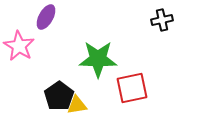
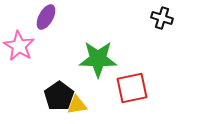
black cross: moved 2 px up; rotated 30 degrees clockwise
